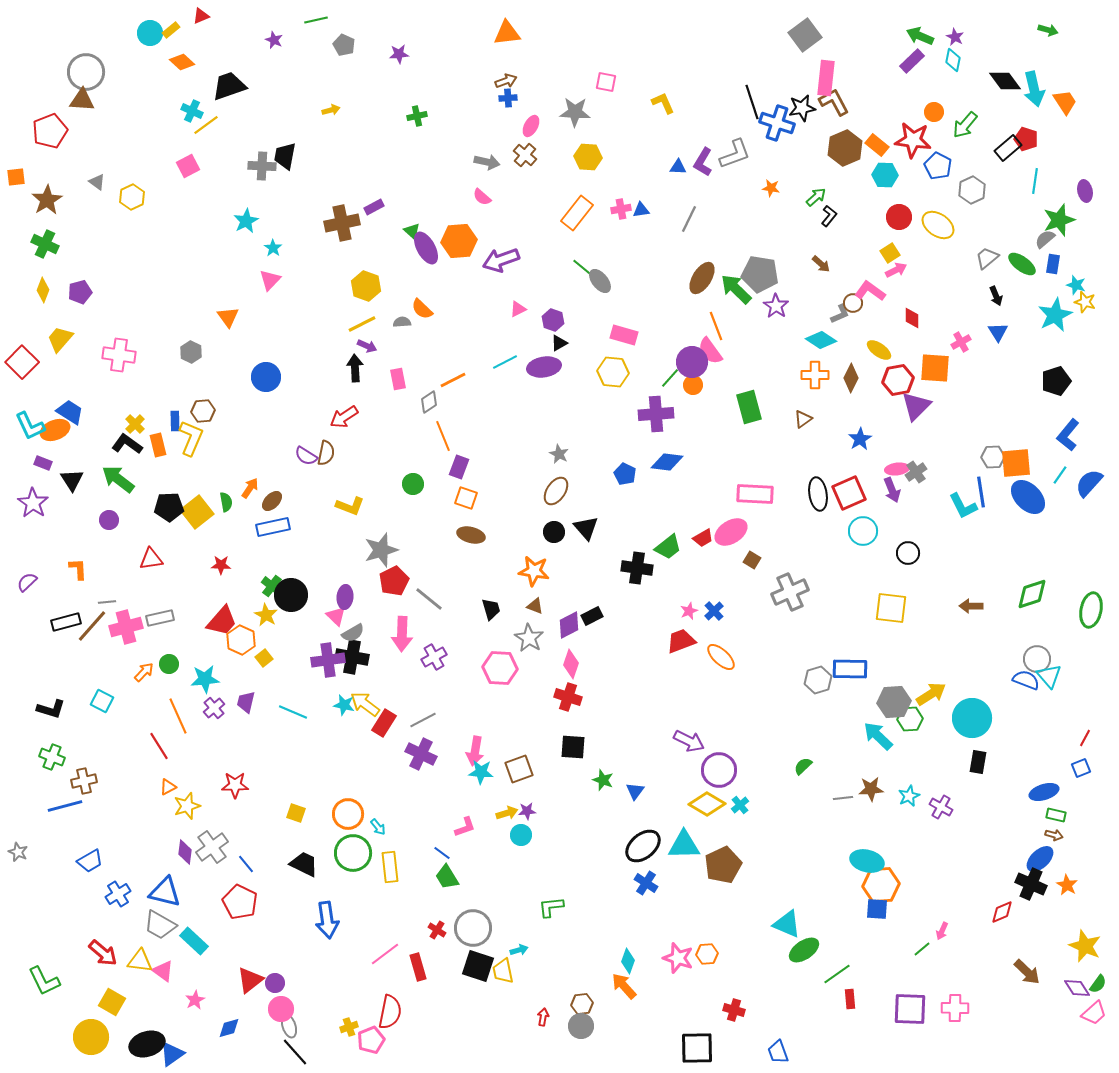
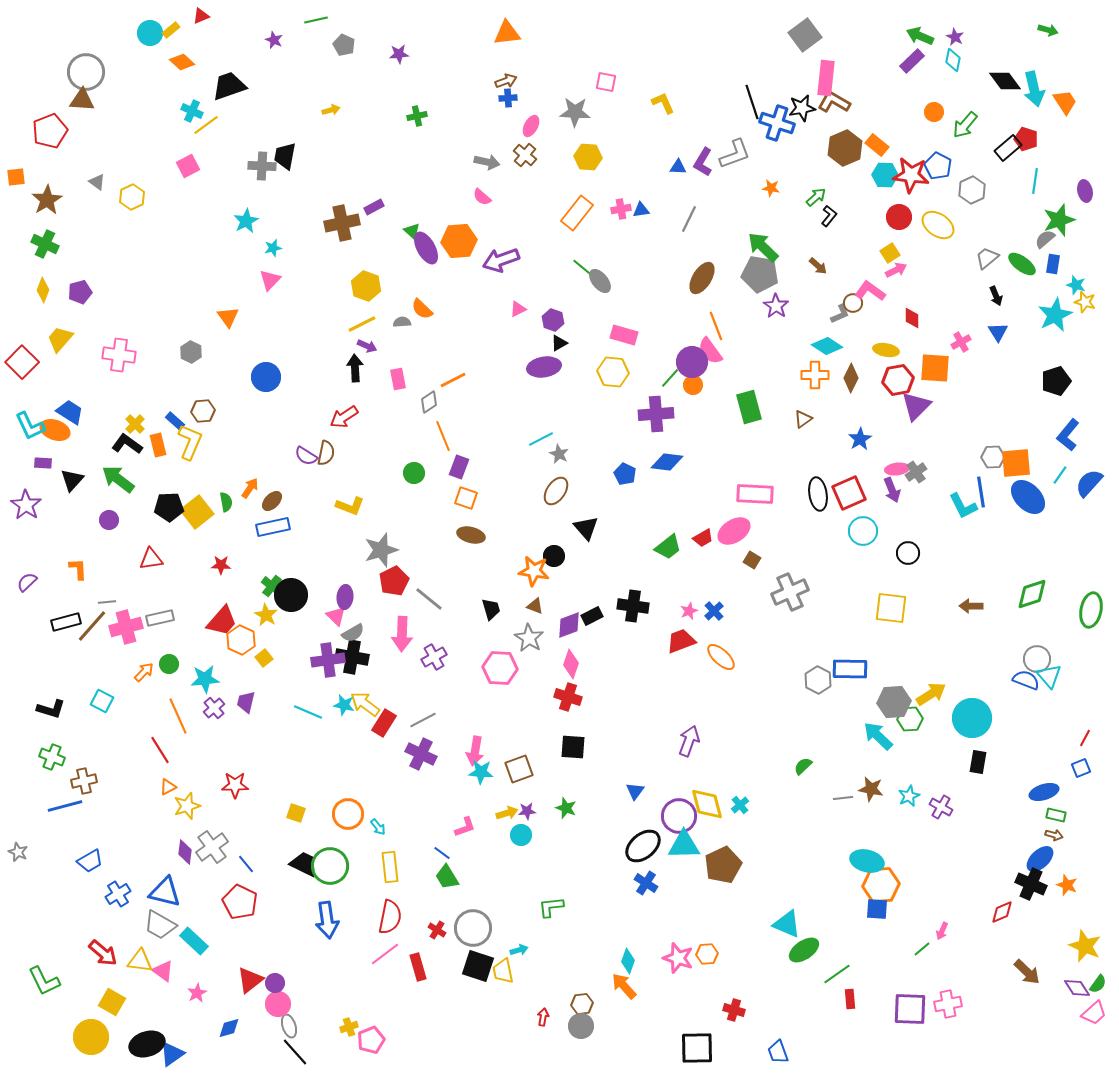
brown L-shape at (834, 102): rotated 32 degrees counterclockwise
red star at (913, 140): moved 2 px left, 35 px down
cyan star at (273, 248): rotated 24 degrees clockwise
brown arrow at (821, 264): moved 3 px left, 2 px down
green arrow at (736, 289): moved 27 px right, 42 px up
cyan diamond at (821, 340): moved 6 px right, 6 px down
yellow ellipse at (879, 350): moved 7 px right; rotated 25 degrees counterclockwise
cyan line at (505, 362): moved 36 px right, 77 px down
blue rectangle at (175, 421): rotated 48 degrees counterclockwise
orange ellipse at (55, 430): rotated 40 degrees clockwise
yellow L-shape at (191, 438): moved 1 px left, 4 px down
purple rectangle at (43, 463): rotated 18 degrees counterclockwise
black triangle at (72, 480): rotated 15 degrees clockwise
green circle at (413, 484): moved 1 px right, 11 px up
purple star at (33, 503): moved 7 px left, 2 px down
black circle at (554, 532): moved 24 px down
pink ellipse at (731, 532): moved 3 px right, 1 px up
black cross at (637, 568): moved 4 px left, 38 px down
purple diamond at (569, 625): rotated 8 degrees clockwise
gray hexagon at (818, 680): rotated 16 degrees counterclockwise
cyan line at (293, 712): moved 15 px right
purple arrow at (689, 741): rotated 96 degrees counterclockwise
red line at (159, 746): moved 1 px right, 4 px down
purple circle at (719, 770): moved 40 px left, 46 px down
green star at (603, 780): moved 37 px left, 28 px down
brown star at (871, 789): rotated 15 degrees clockwise
yellow diamond at (707, 804): rotated 45 degrees clockwise
green circle at (353, 853): moved 23 px left, 13 px down
orange star at (1067, 885): rotated 10 degrees counterclockwise
pink star at (195, 1000): moved 2 px right, 7 px up
pink cross at (955, 1008): moved 7 px left, 4 px up; rotated 12 degrees counterclockwise
pink circle at (281, 1009): moved 3 px left, 5 px up
red semicircle at (390, 1012): moved 95 px up
